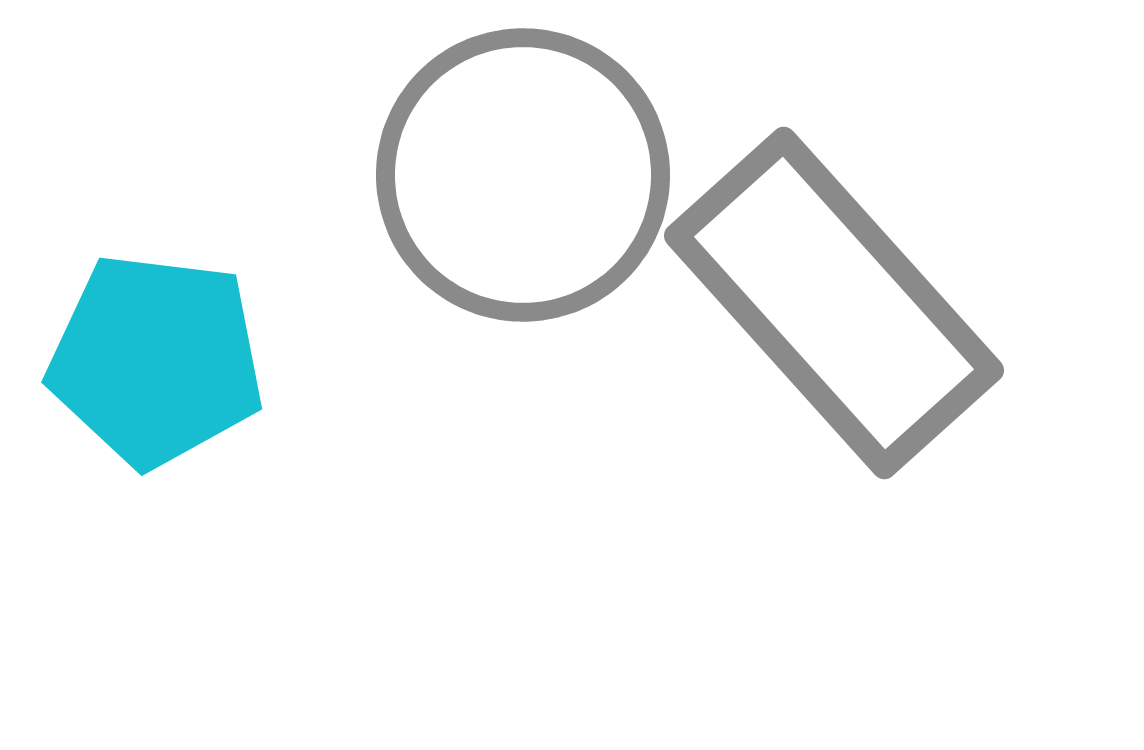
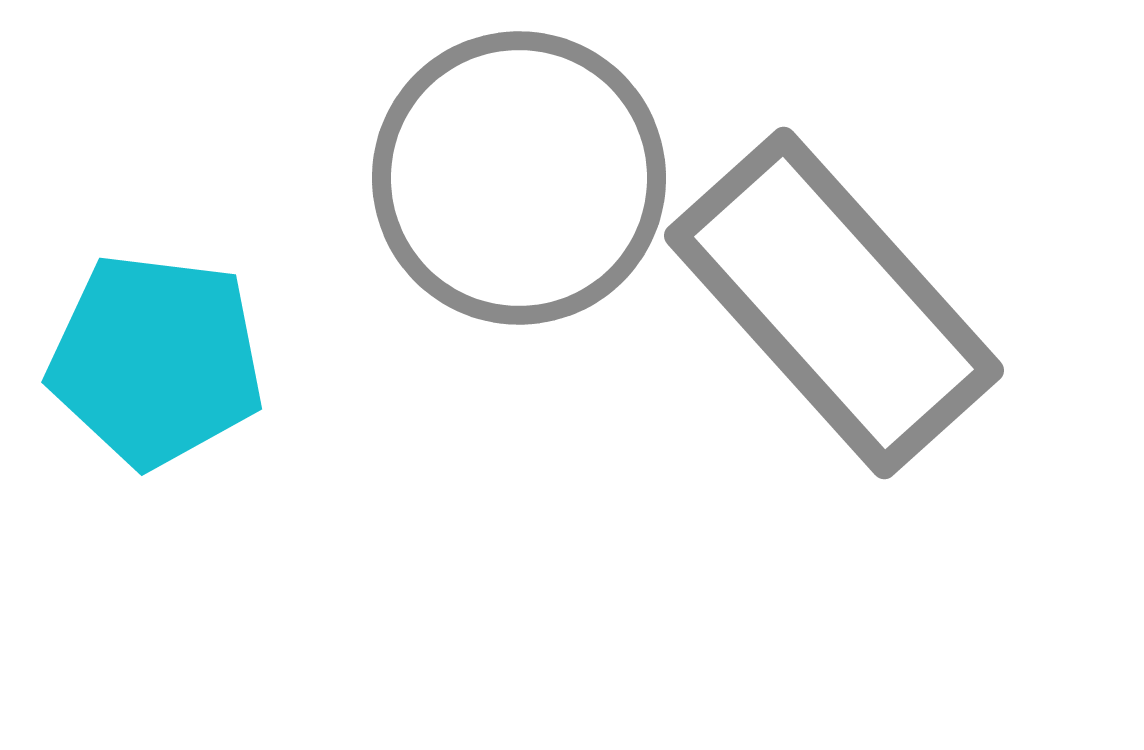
gray circle: moved 4 px left, 3 px down
